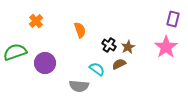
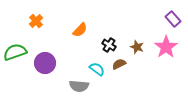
purple rectangle: rotated 56 degrees counterclockwise
orange semicircle: rotated 63 degrees clockwise
brown star: moved 9 px right; rotated 24 degrees counterclockwise
